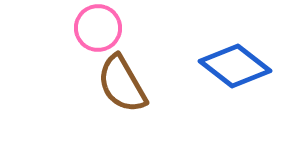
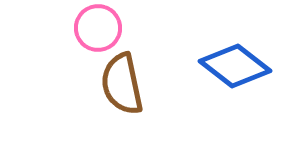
brown semicircle: rotated 18 degrees clockwise
